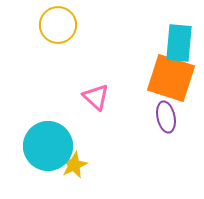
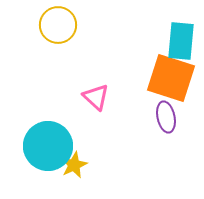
cyan rectangle: moved 2 px right, 2 px up
